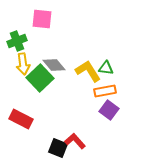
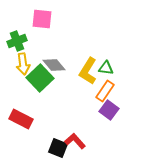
yellow L-shape: rotated 116 degrees counterclockwise
orange rectangle: rotated 45 degrees counterclockwise
